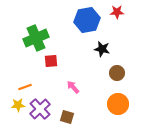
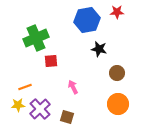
black star: moved 3 px left
pink arrow: rotated 16 degrees clockwise
